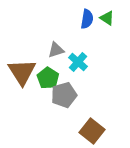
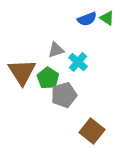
blue semicircle: rotated 60 degrees clockwise
